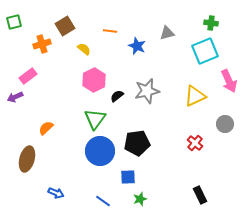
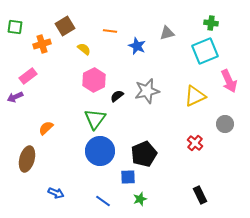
green square: moved 1 px right, 5 px down; rotated 21 degrees clockwise
black pentagon: moved 7 px right, 11 px down; rotated 15 degrees counterclockwise
